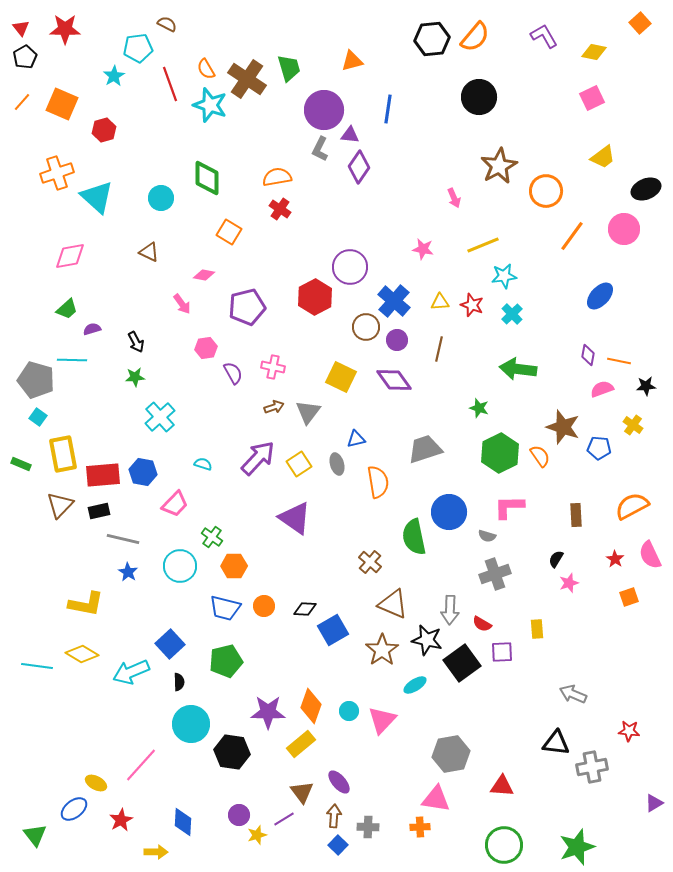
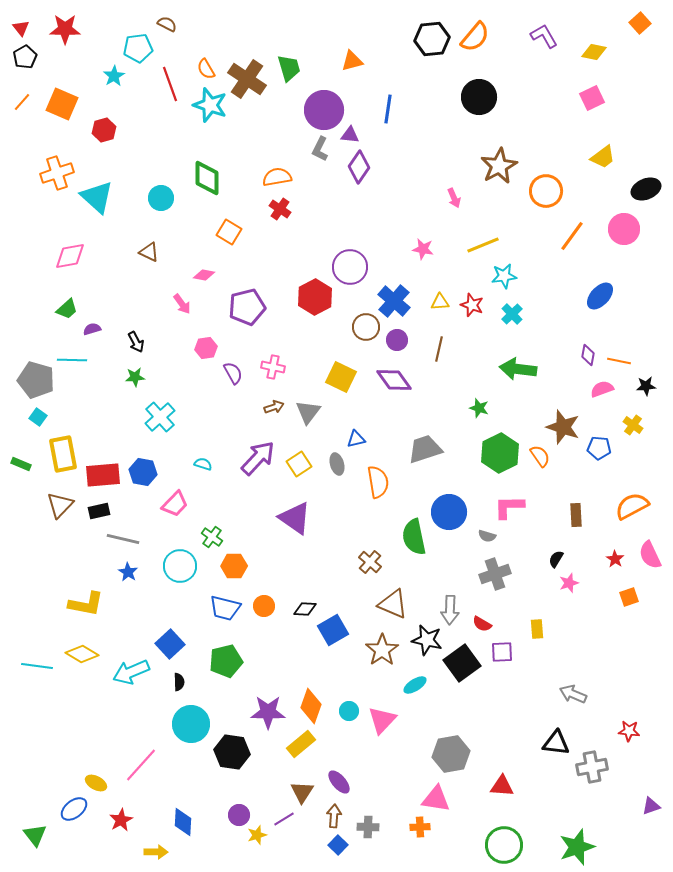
brown triangle at (302, 792): rotated 10 degrees clockwise
purple triangle at (654, 803): moved 3 px left, 3 px down; rotated 12 degrees clockwise
